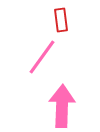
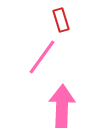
red rectangle: rotated 10 degrees counterclockwise
